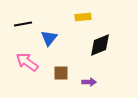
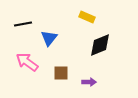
yellow rectangle: moved 4 px right; rotated 28 degrees clockwise
